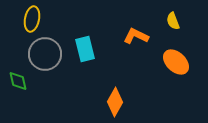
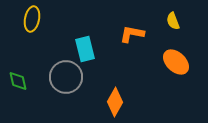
orange L-shape: moved 4 px left, 2 px up; rotated 15 degrees counterclockwise
gray circle: moved 21 px right, 23 px down
